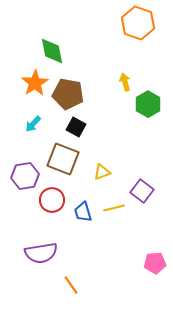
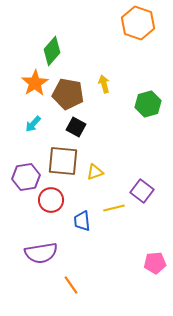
green diamond: rotated 52 degrees clockwise
yellow arrow: moved 21 px left, 2 px down
green hexagon: rotated 15 degrees clockwise
brown square: moved 2 px down; rotated 16 degrees counterclockwise
yellow triangle: moved 7 px left
purple hexagon: moved 1 px right, 1 px down
red circle: moved 1 px left
blue trapezoid: moved 1 px left, 9 px down; rotated 10 degrees clockwise
